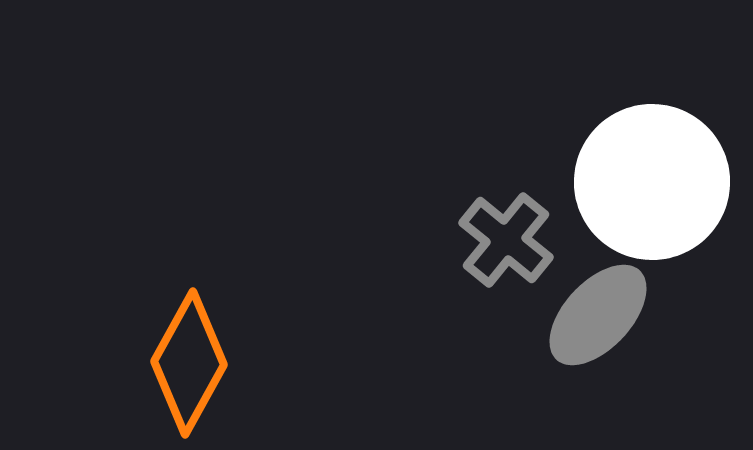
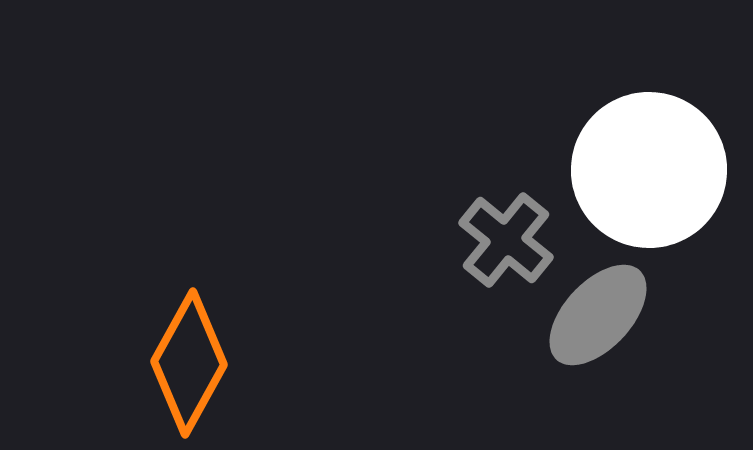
white circle: moved 3 px left, 12 px up
